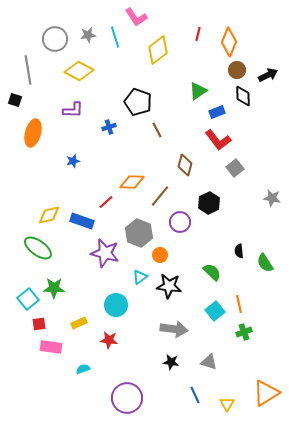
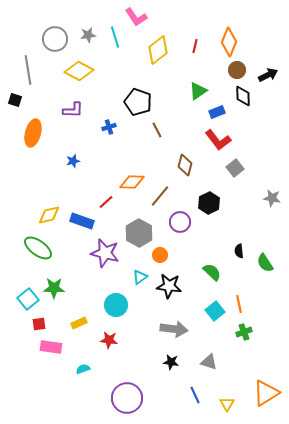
red line at (198, 34): moved 3 px left, 12 px down
gray hexagon at (139, 233): rotated 8 degrees clockwise
